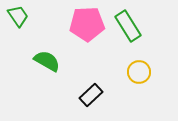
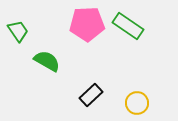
green trapezoid: moved 15 px down
green rectangle: rotated 24 degrees counterclockwise
yellow circle: moved 2 px left, 31 px down
